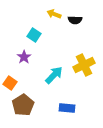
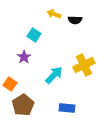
orange square: moved 1 px down
